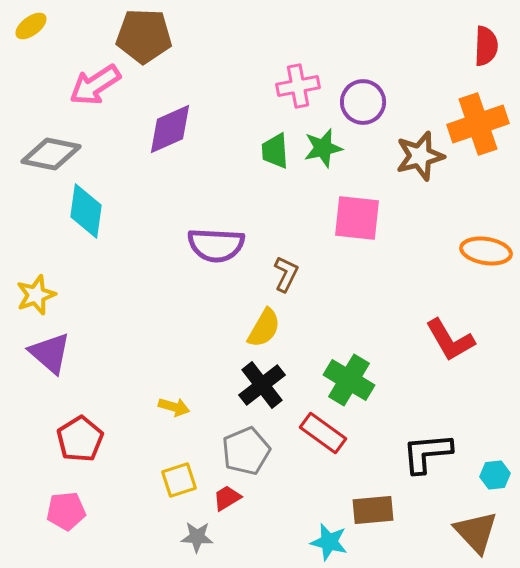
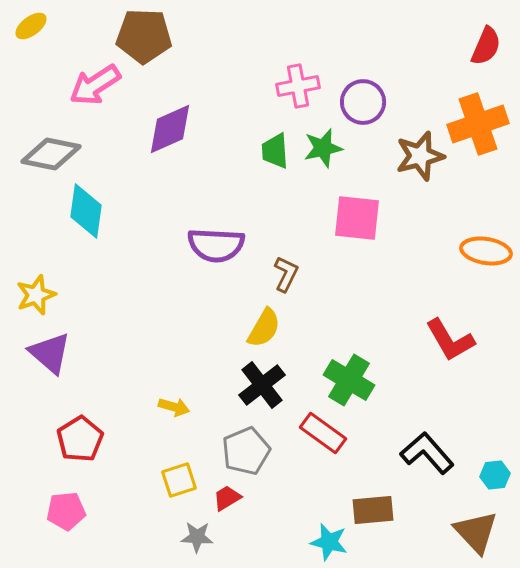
red semicircle: rotated 21 degrees clockwise
black L-shape: rotated 54 degrees clockwise
